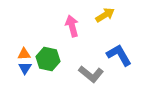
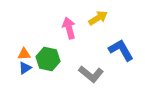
yellow arrow: moved 7 px left, 3 px down
pink arrow: moved 3 px left, 2 px down
blue L-shape: moved 2 px right, 5 px up
blue triangle: rotated 24 degrees clockwise
